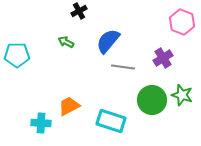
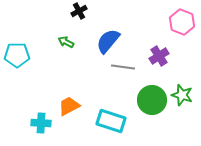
purple cross: moved 4 px left, 2 px up
